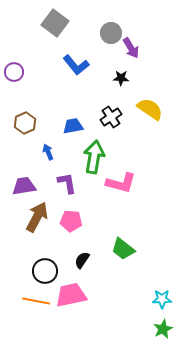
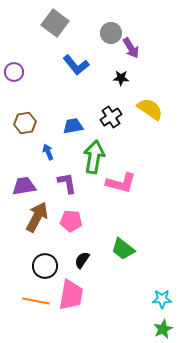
brown hexagon: rotated 15 degrees clockwise
black circle: moved 5 px up
pink trapezoid: rotated 112 degrees clockwise
